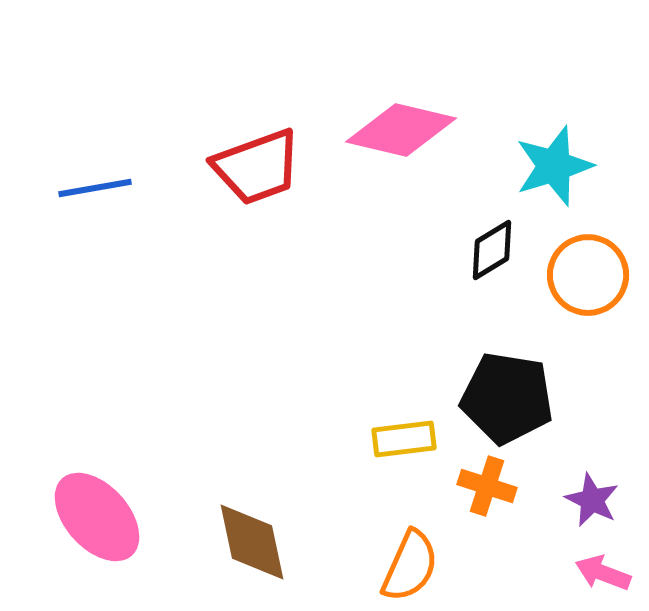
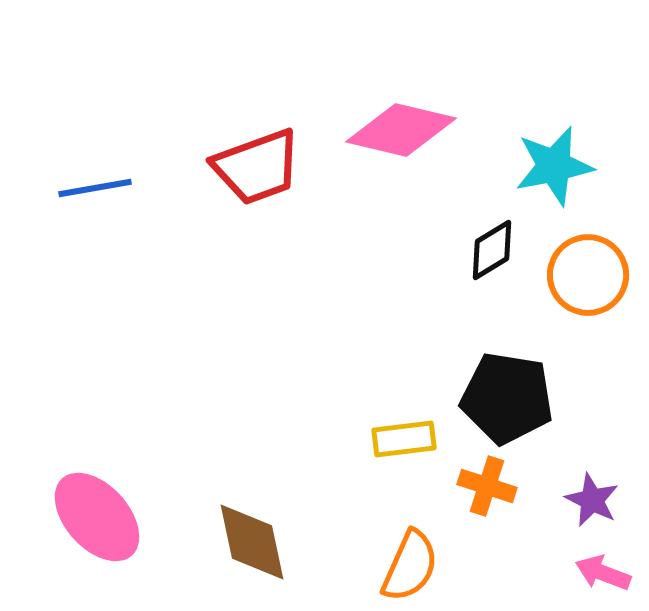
cyan star: rotated 6 degrees clockwise
